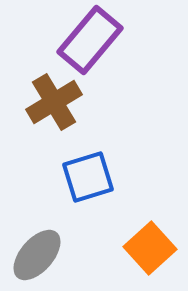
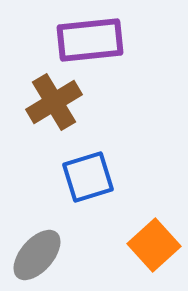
purple rectangle: rotated 44 degrees clockwise
orange square: moved 4 px right, 3 px up
